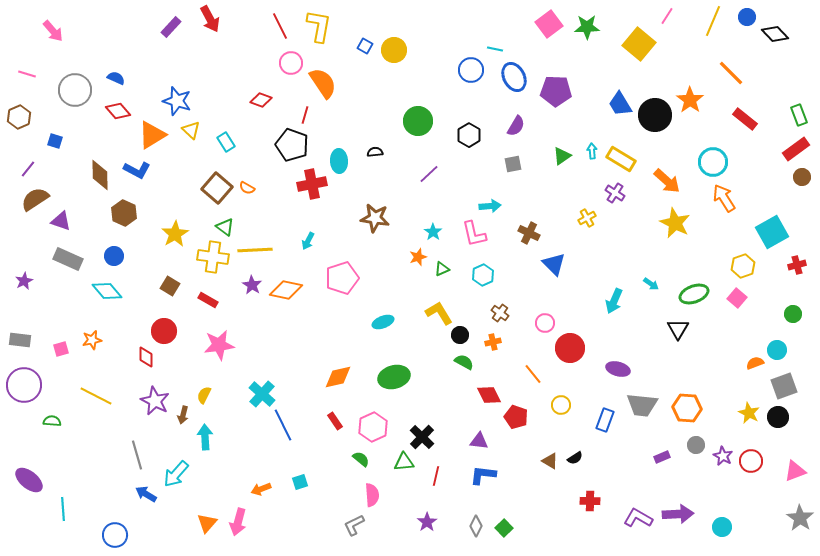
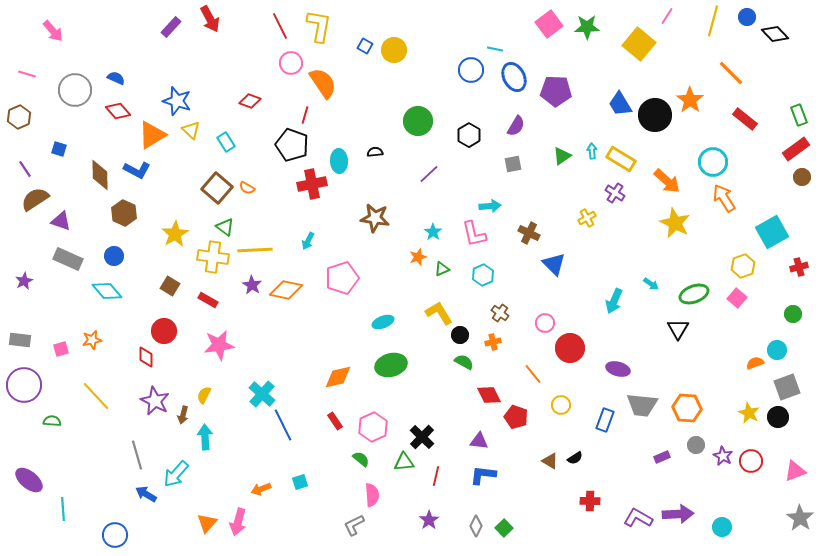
yellow line at (713, 21): rotated 8 degrees counterclockwise
red diamond at (261, 100): moved 11 px left, 1 px down
blue square at (55, 141): moved 4 px right, 8 px down
purple line at (28, 169): moved 3 px left; rotated 72 degrees counterclockwise
red cross at (797, 265): moved 2 px right, 2 px down
green ellipse at (394, 377): moved 3 px left, 12 px up
gray square at (784, 386): moved 3 px right, 1 px down
yellow line at (96, 396): rotated 20 degrees clockwise
purple star at (427, 522): moved 2 px right, 2 px up
